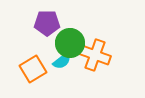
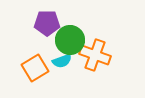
green circle: moved 3 px up
cyan semicircle: rotated 18 degrees clockwise
orange square: moved 2 px right, 1 px up
